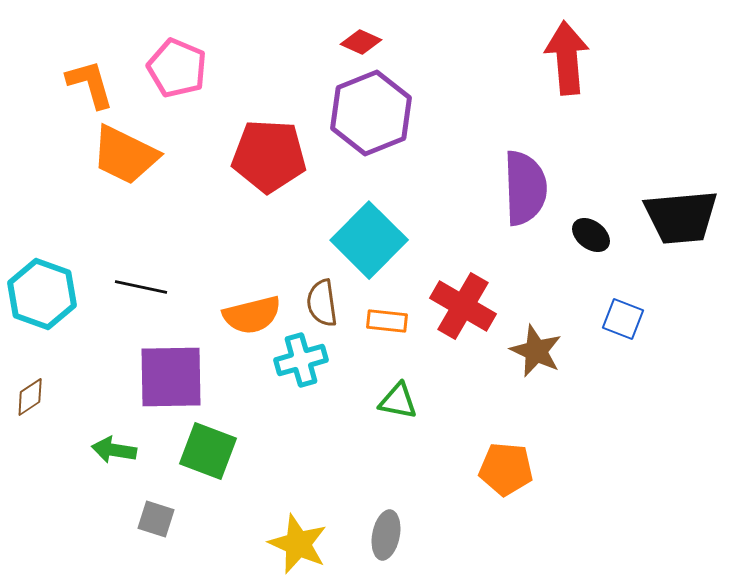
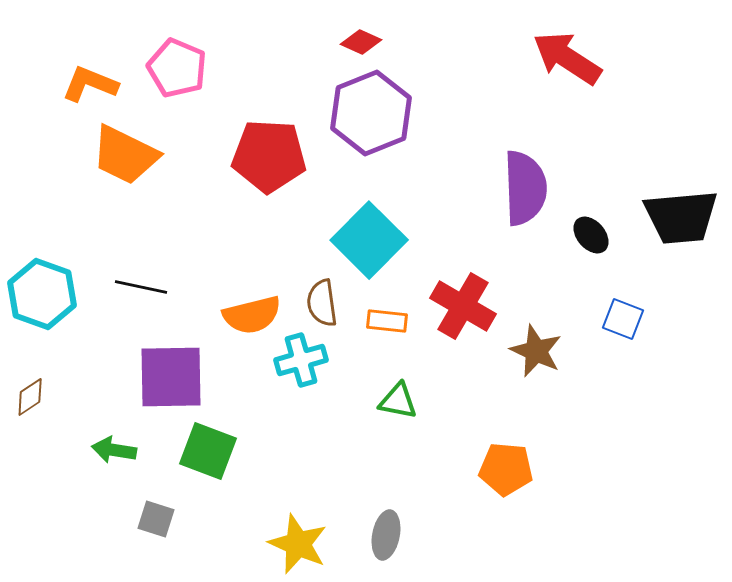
red arrow: rotated 52 degrees counterclockwise
orange L-shape: rotated 52 degrees counterclockwise
black ellipse: rotated 12 degrees clockwise
